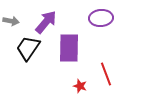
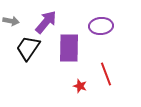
purple ellipse: moved 8 px down
